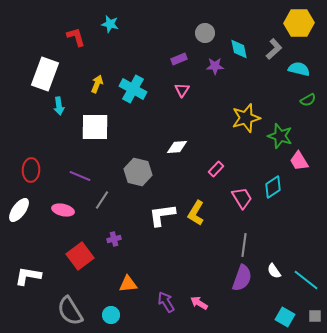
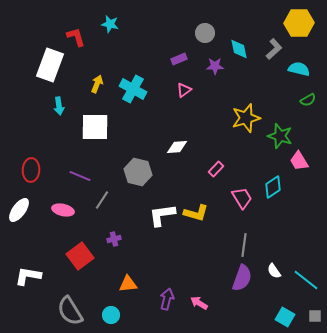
white rectangle at (45, 74): moved 5 px right, 9 px up
pink triangle at (182, 90): moved 2 px right; rotated 21 degrees clockwise
yellow L-shape at (196, 213): rotated 105 degrees counterclockwise
purple arrow at (166, 302): moved 1 px right, 3 px up; rotated 45 degrees clockwise
